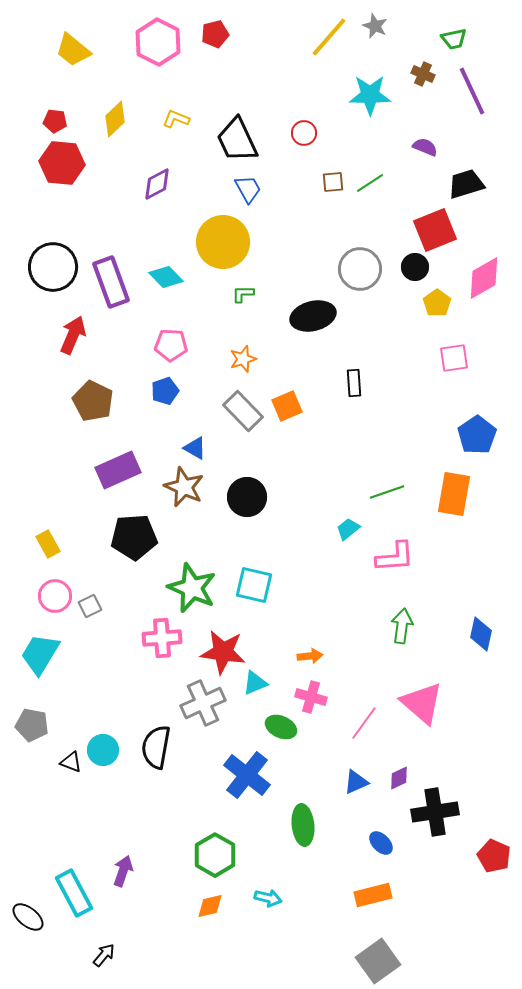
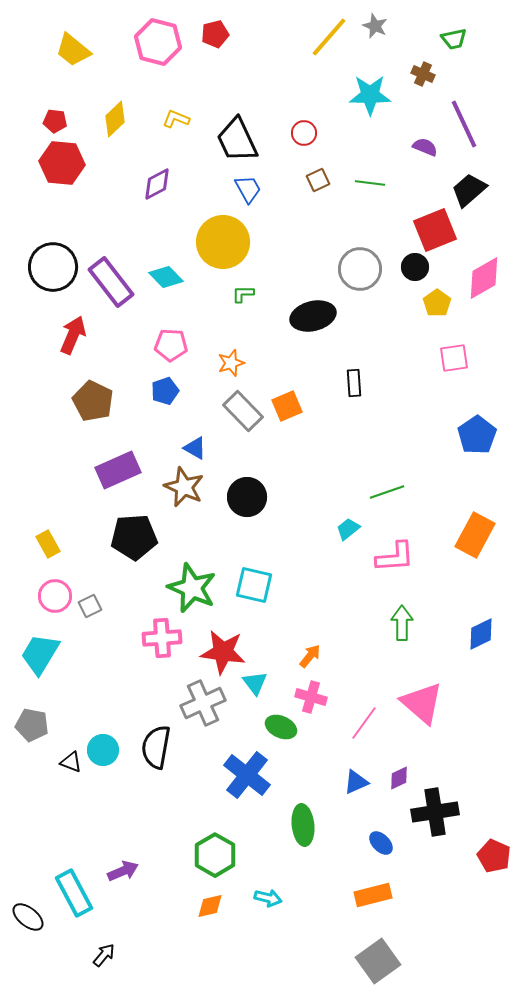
pink hexagon at (158, 42): rotated 12 degrees counterclockwise
purple line at (472, 91): moved 8 px left, 33 px down
brown square at (333, 182): moved 15 px left, 2 px up; rotated 20 degrees counterclockwise
green line at (370, 183): rotated 40 degrees clockwise
black trapezoid at (466, 184): moved 3 px right, 6 px down; rotated 24 degrees counterclockwise
purple rectangle at (111, 282): rotated 18 degrees counterclockwise
orange star at (243, 359): moved 12 px left, 4 px down
orange rectangle at (454, 494): moved 21 px right, 41 px down; rotated 18 degrees clockwise
green arrow at (402, 626): moved 3 px up; rotated 8 degrees counterclockwise
blue diamond at (481, 634): rotated 52 degrees clockwise
orange arrow at (310, 656): rotated 45 degrees counterclockwise
cyan triangle at (255, 683): rotated 44 degrees counterclockwise
purple arrow at (123, 871): rotated 48 degrees clockwise
